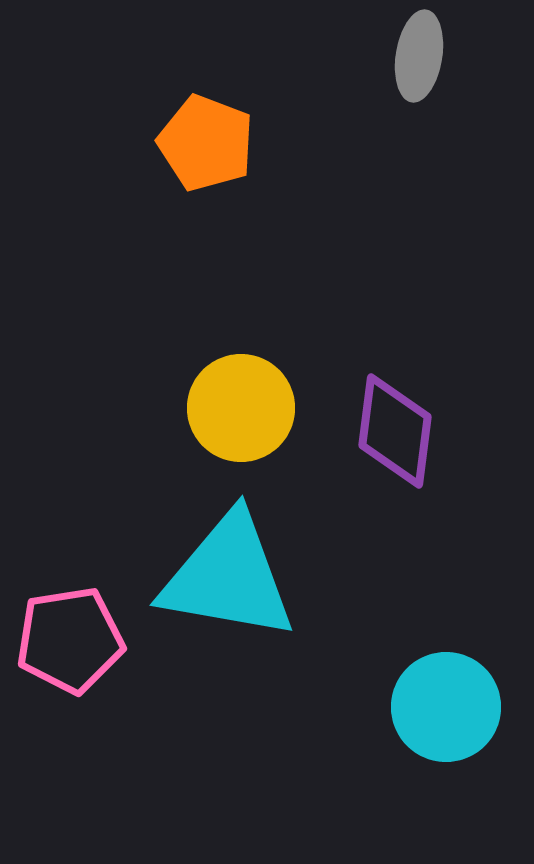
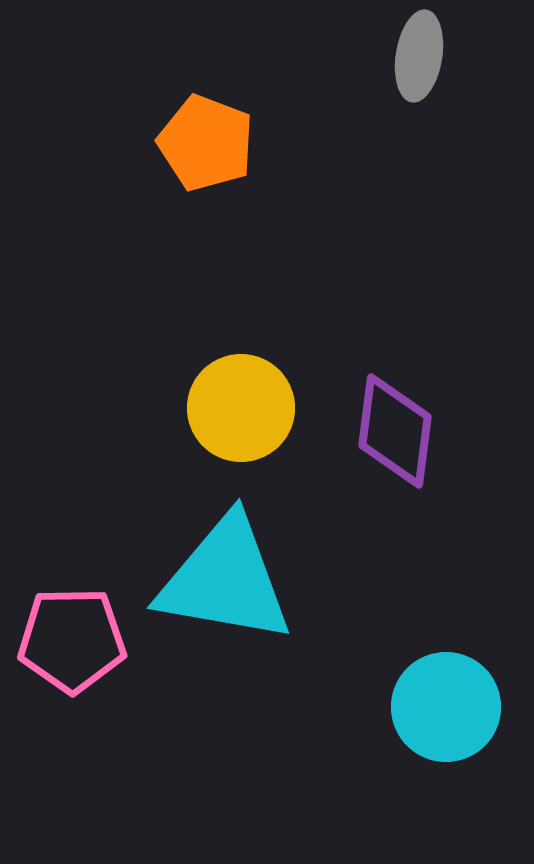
cyan triangle: moved 3 px left, 3 px down
pink pentagon: moved 2 px right; rotated 8 degrees clockwise
